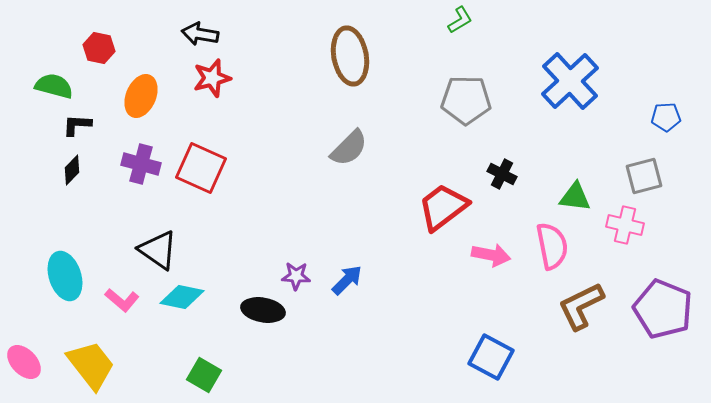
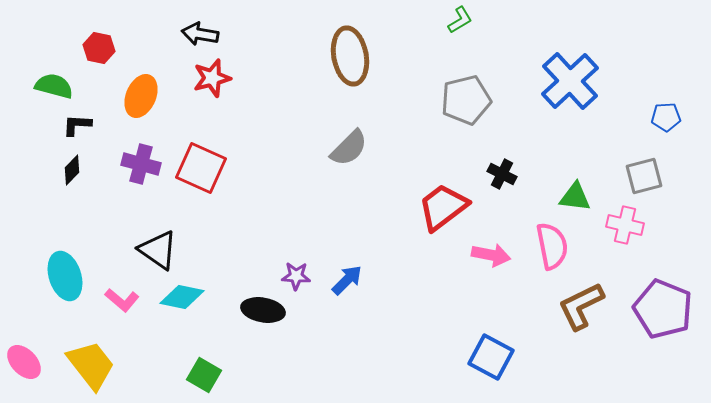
gray pentagon: rotated 15 degrees counterclockwise
